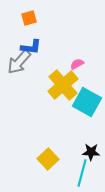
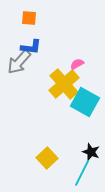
orange square: rotated 21 degrees clockwise
yellow cross: moved 1 px right, 1 px up
cyan square: moved 2 px left
black star: rotated 18 degrees clockwise
yellow square: moved 1 px left, 1 px up
cyan line: rotated 12 degrees clockwise
